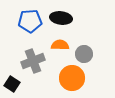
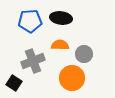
black square: moved 2 px right, 1 px up
